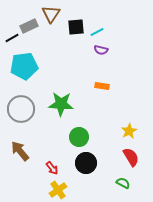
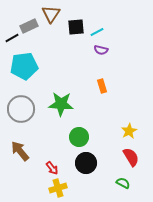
orange rectangle: rotated 64 degrees clockwise
yellow cross: moved 2 px up; rotated 18 degrees clockwise
